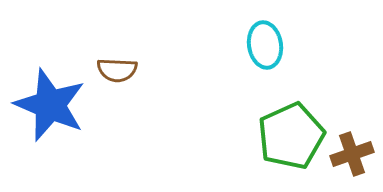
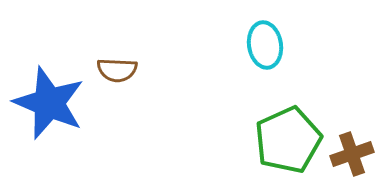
blue star: moved 1 px left, 2 px up
green pentagon: moved 3 px left, 4 px down
